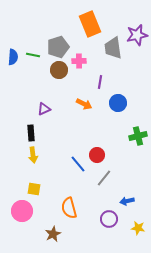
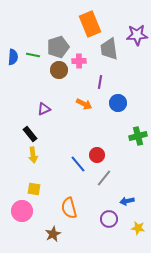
purple star: rotated 10 degrees clockwise
gray trapezoid: moved 4 px left, 1 px down
black rectangle: moved 1 px left, 1 px down; rotated 35 degrees counterclockwise
